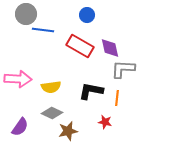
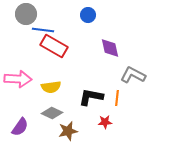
blue circle: moved 1 px right
red rectangle: moved 26 px left
gray L-shape: moved 10 px right, 6 px down; rotated 25 degrees clockwise
black L-shape: moved 6 px down
red star: rotated 16 degrees counterclockwise
